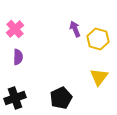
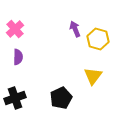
yellow triangle: moved 6 px left, 1 px up
